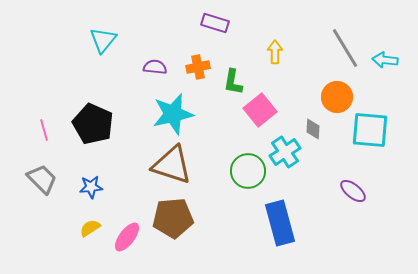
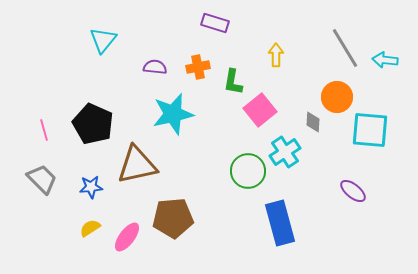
yellow arrow: moved 1 px right, 3 px down
gray diamond: moved 7 px up
brown triangle: moved 35 px left; rotated 30 degrees counterclockwise
